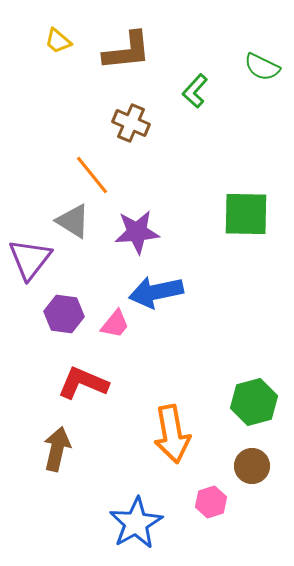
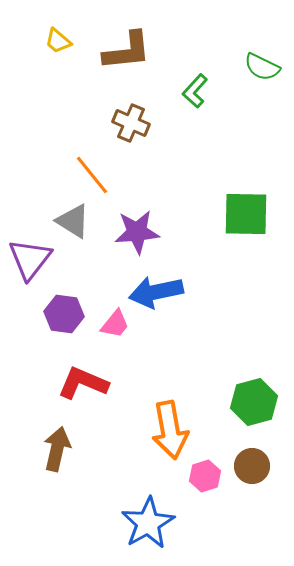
orange arrow: moved 2 px left, 4 px up
pink hexagon: moved 6 px left, 26 px up
blue star: moved 12 px right
